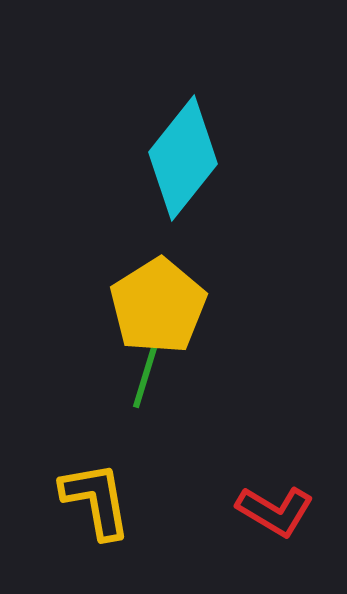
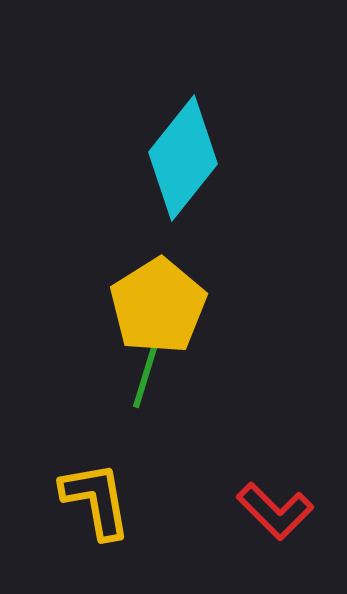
red L-shape: rotated 14 degrees clockwise
